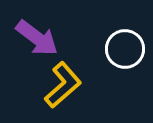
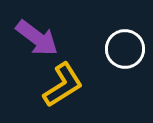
yellow L-shape: rotated 9 degrees clockwise
